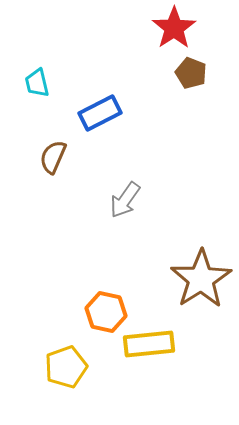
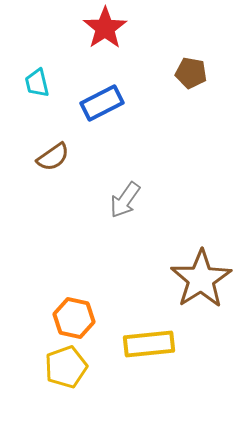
red star: moved 69 px left
brown pentagon: rotated 12 degrees counterclockwise
blue rectangle: moved 2 px right, 10 px up
brown semicircle: rotated 148 degrees counterclockwise
orange hexagon: moved 32 px left, 6 px down
